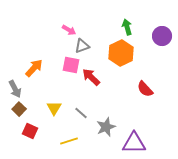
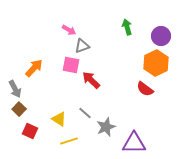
purple circle: moved 1 px left
orange hexagon: moved 35 px right, 10 px down
red arrow: moved 3 px down
red semicircle: rotated 12 degrees counterclockwise
yellow triangle: moved 5 px right, 11 px down; rotated 28 degrees counterclockwise
gray line: moved 4 px right
